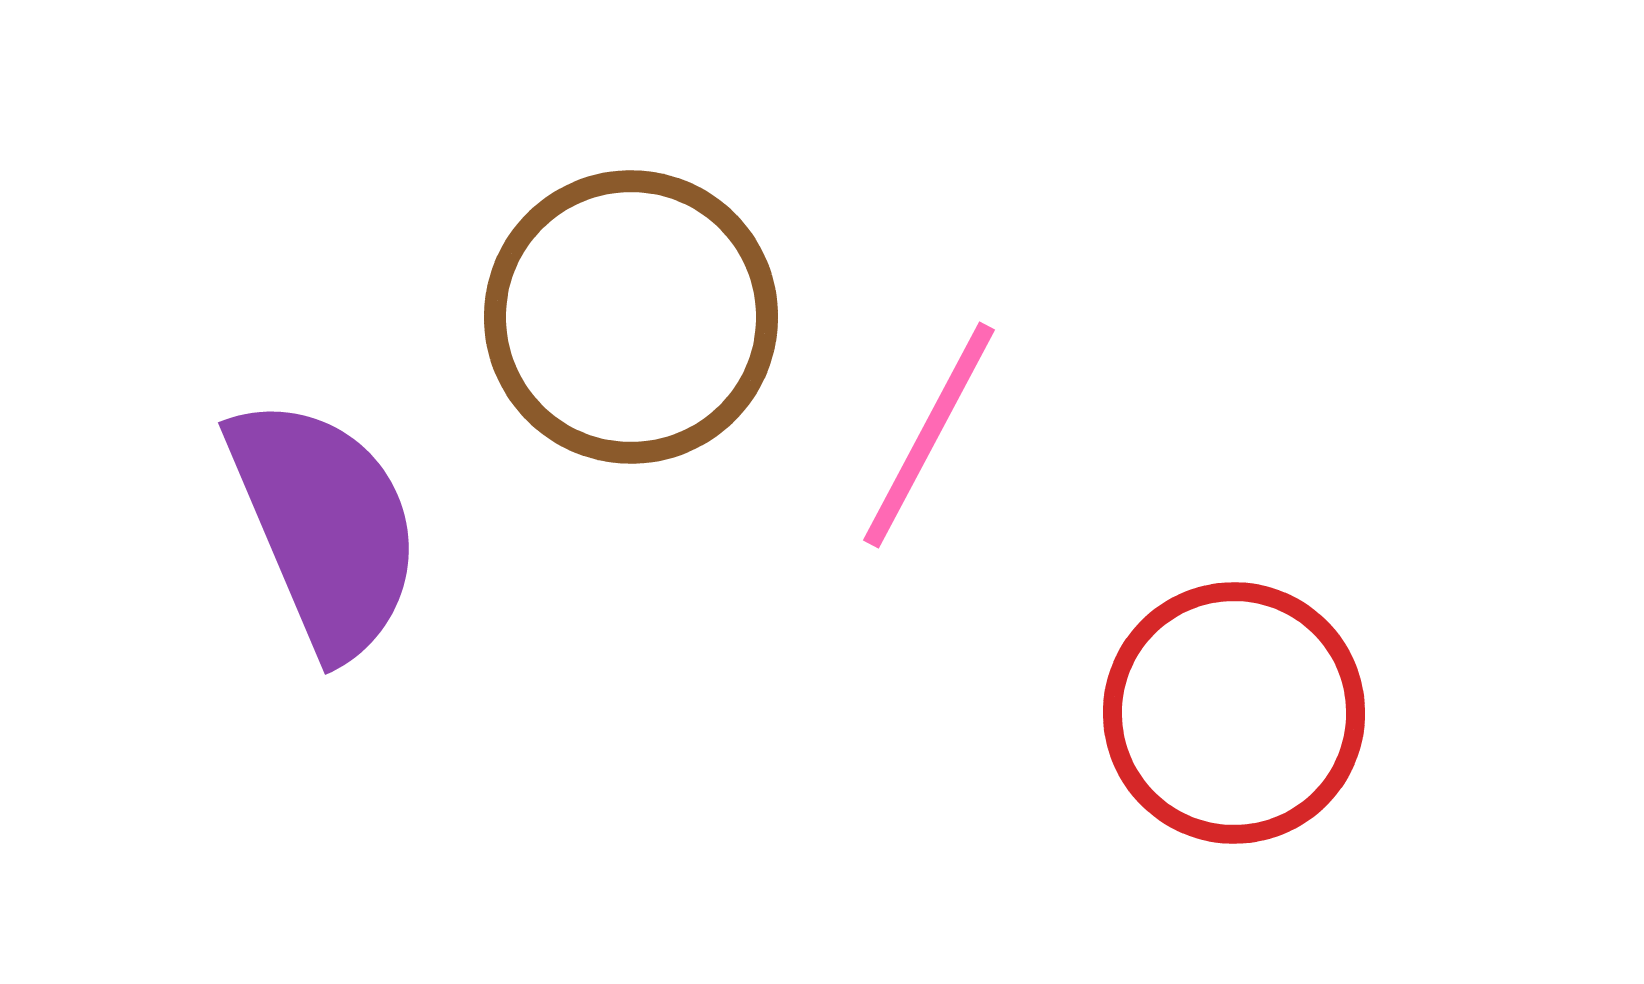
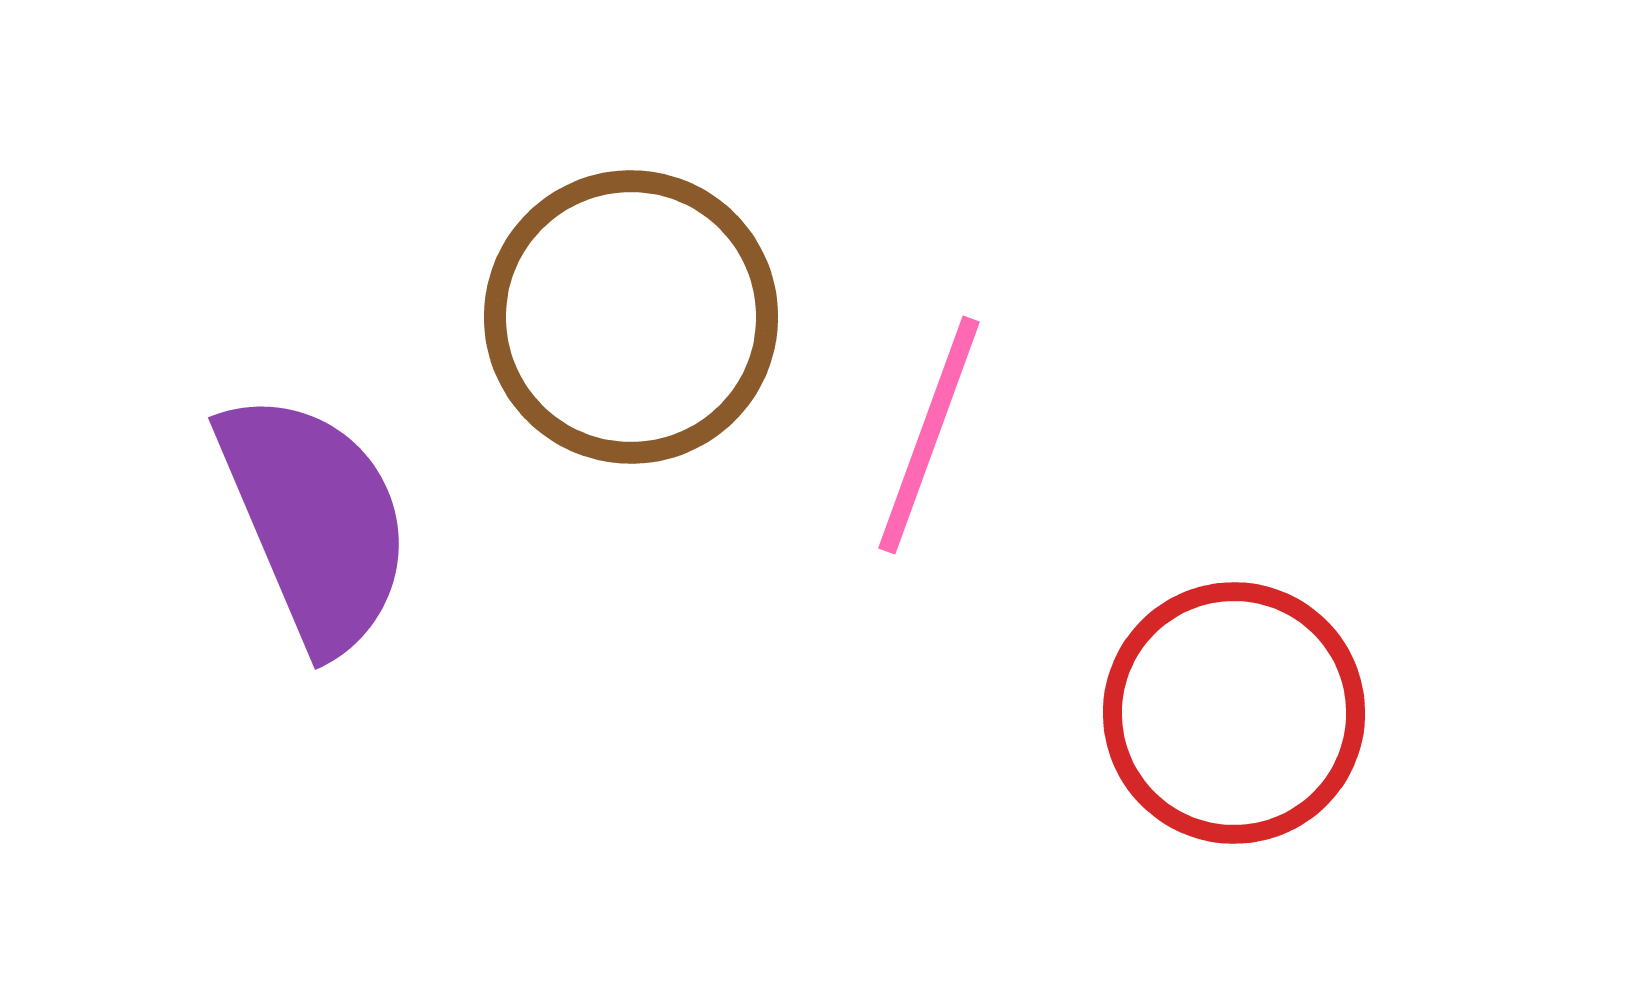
pink line: rotated 8 degrees counterclockwise
purple semicircle: moved 10 px left, 5 px up
